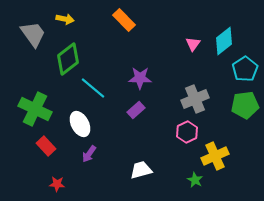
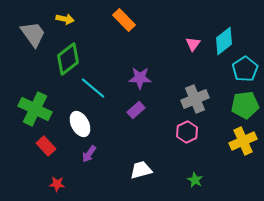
yellow cross: moved 28 px right, 15 px up
